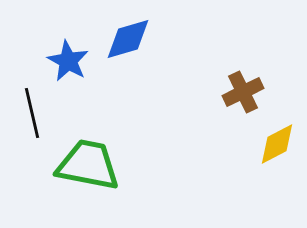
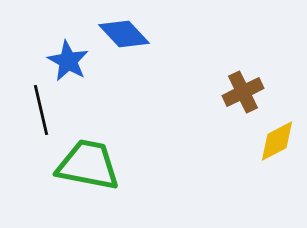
blue diamond: moved 4 px left, 5 px up; rotated 63 degrees clockwise
black line: moved 9 px right, 3 px up
yellow diamond: moved 3 px up
